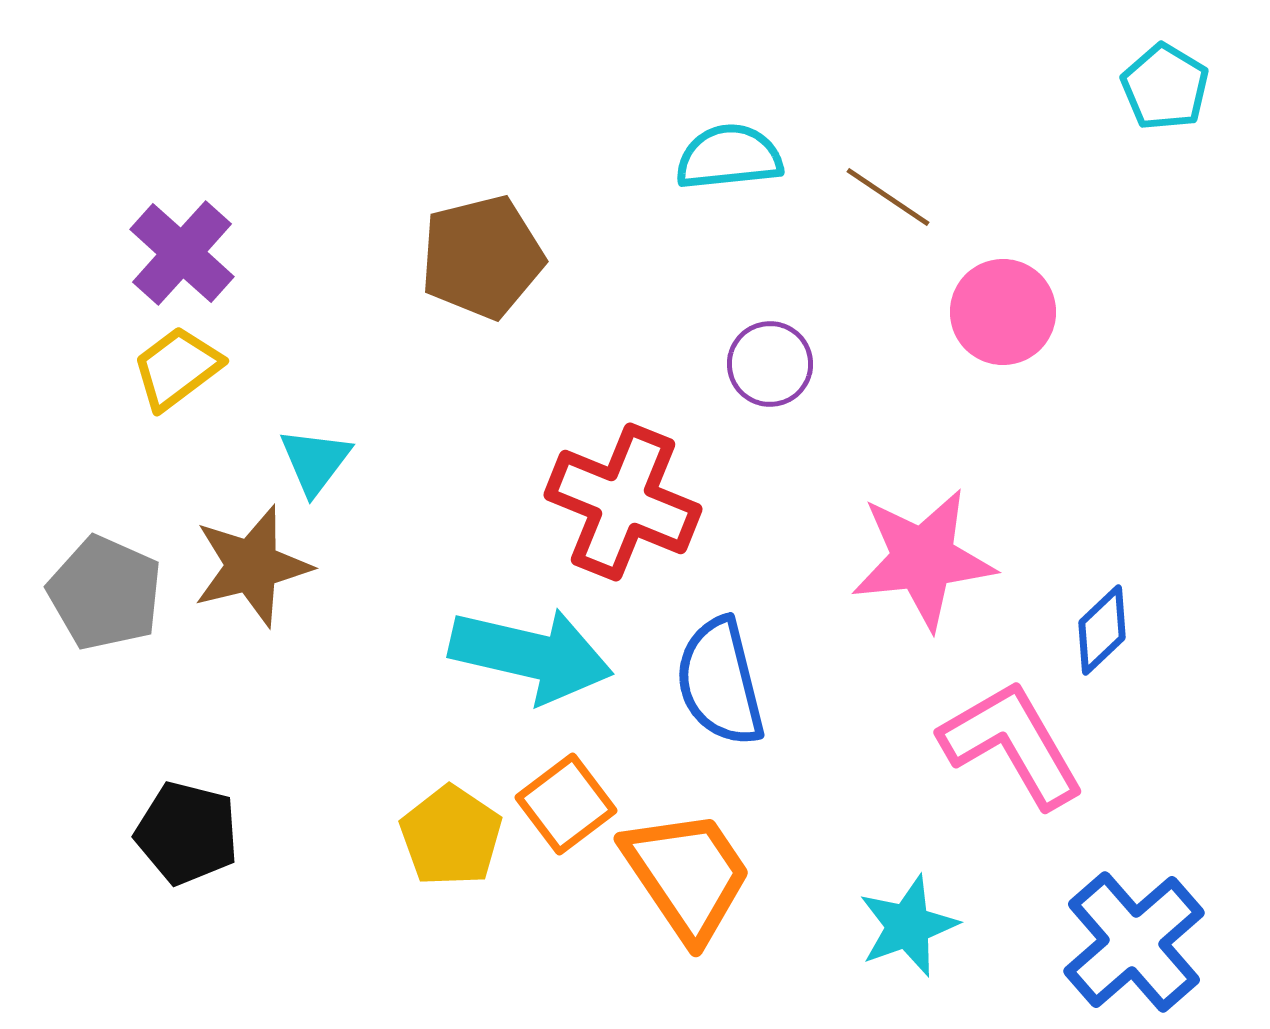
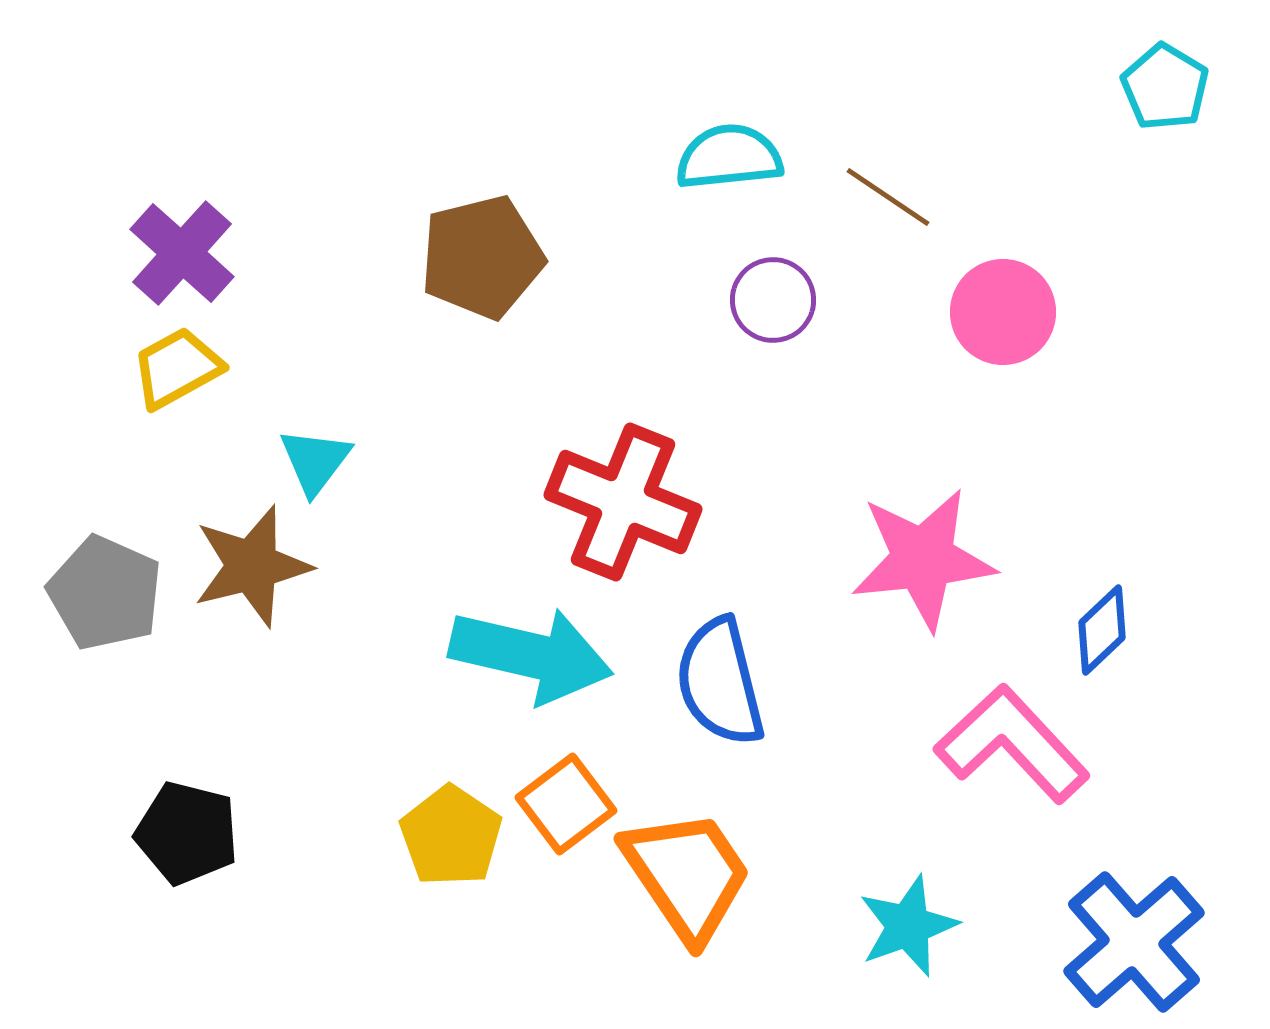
purple circle: moved 3 px right, 64 px up
yellow trapezoid: rotated 8 degrees clockwise
pink L-shape: rotated 13 degrees counterclockwise
